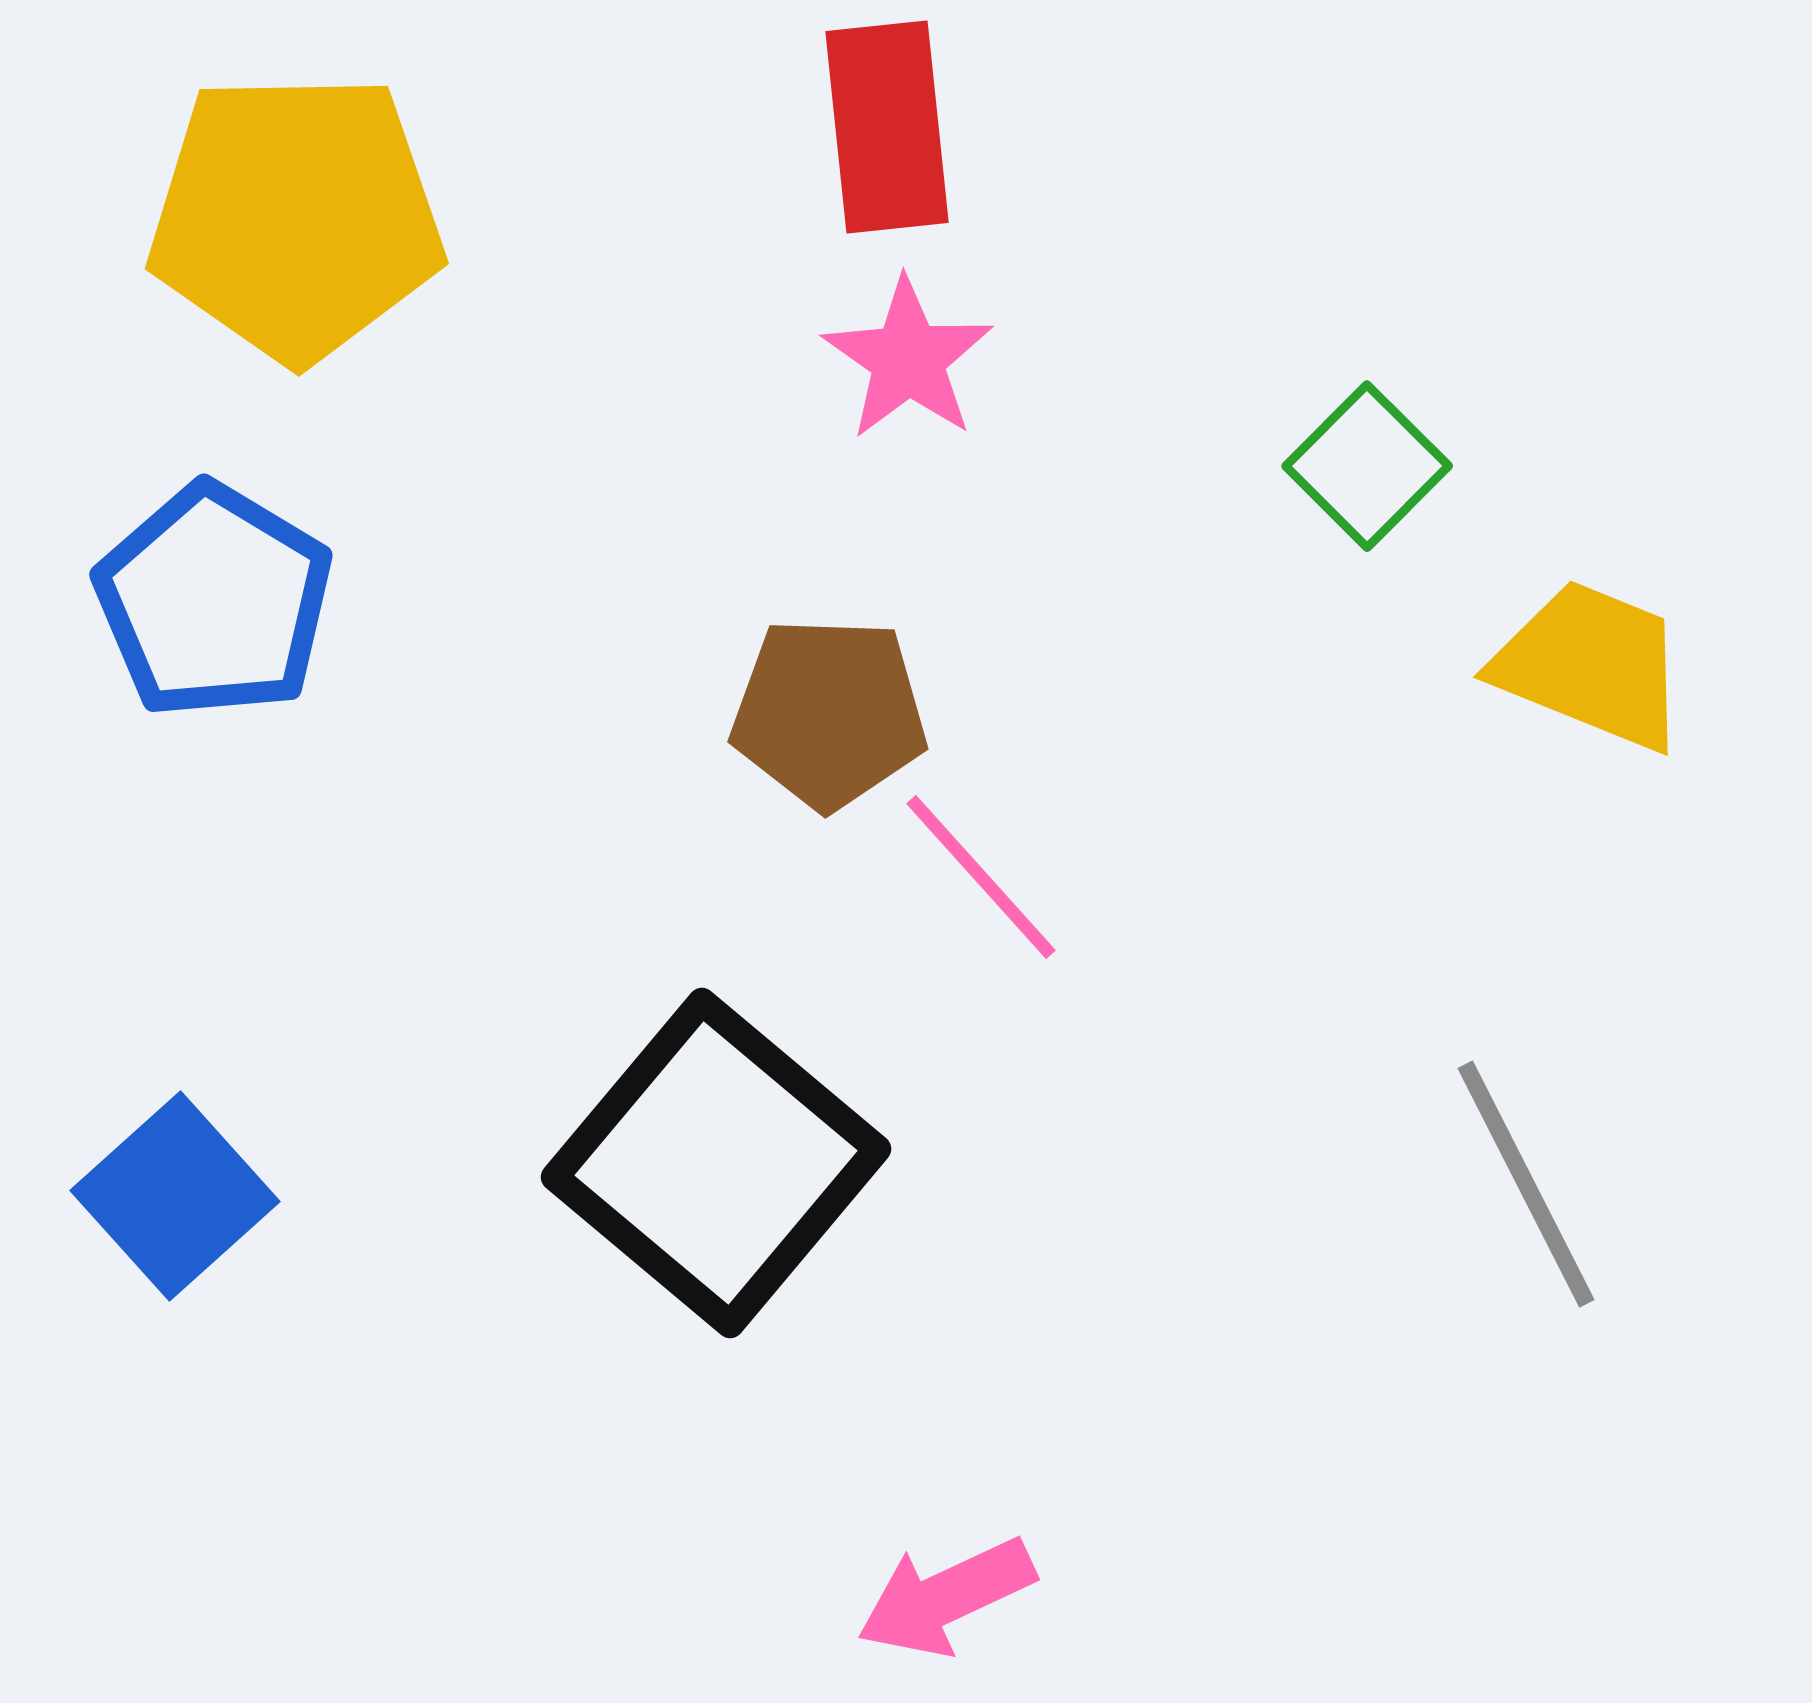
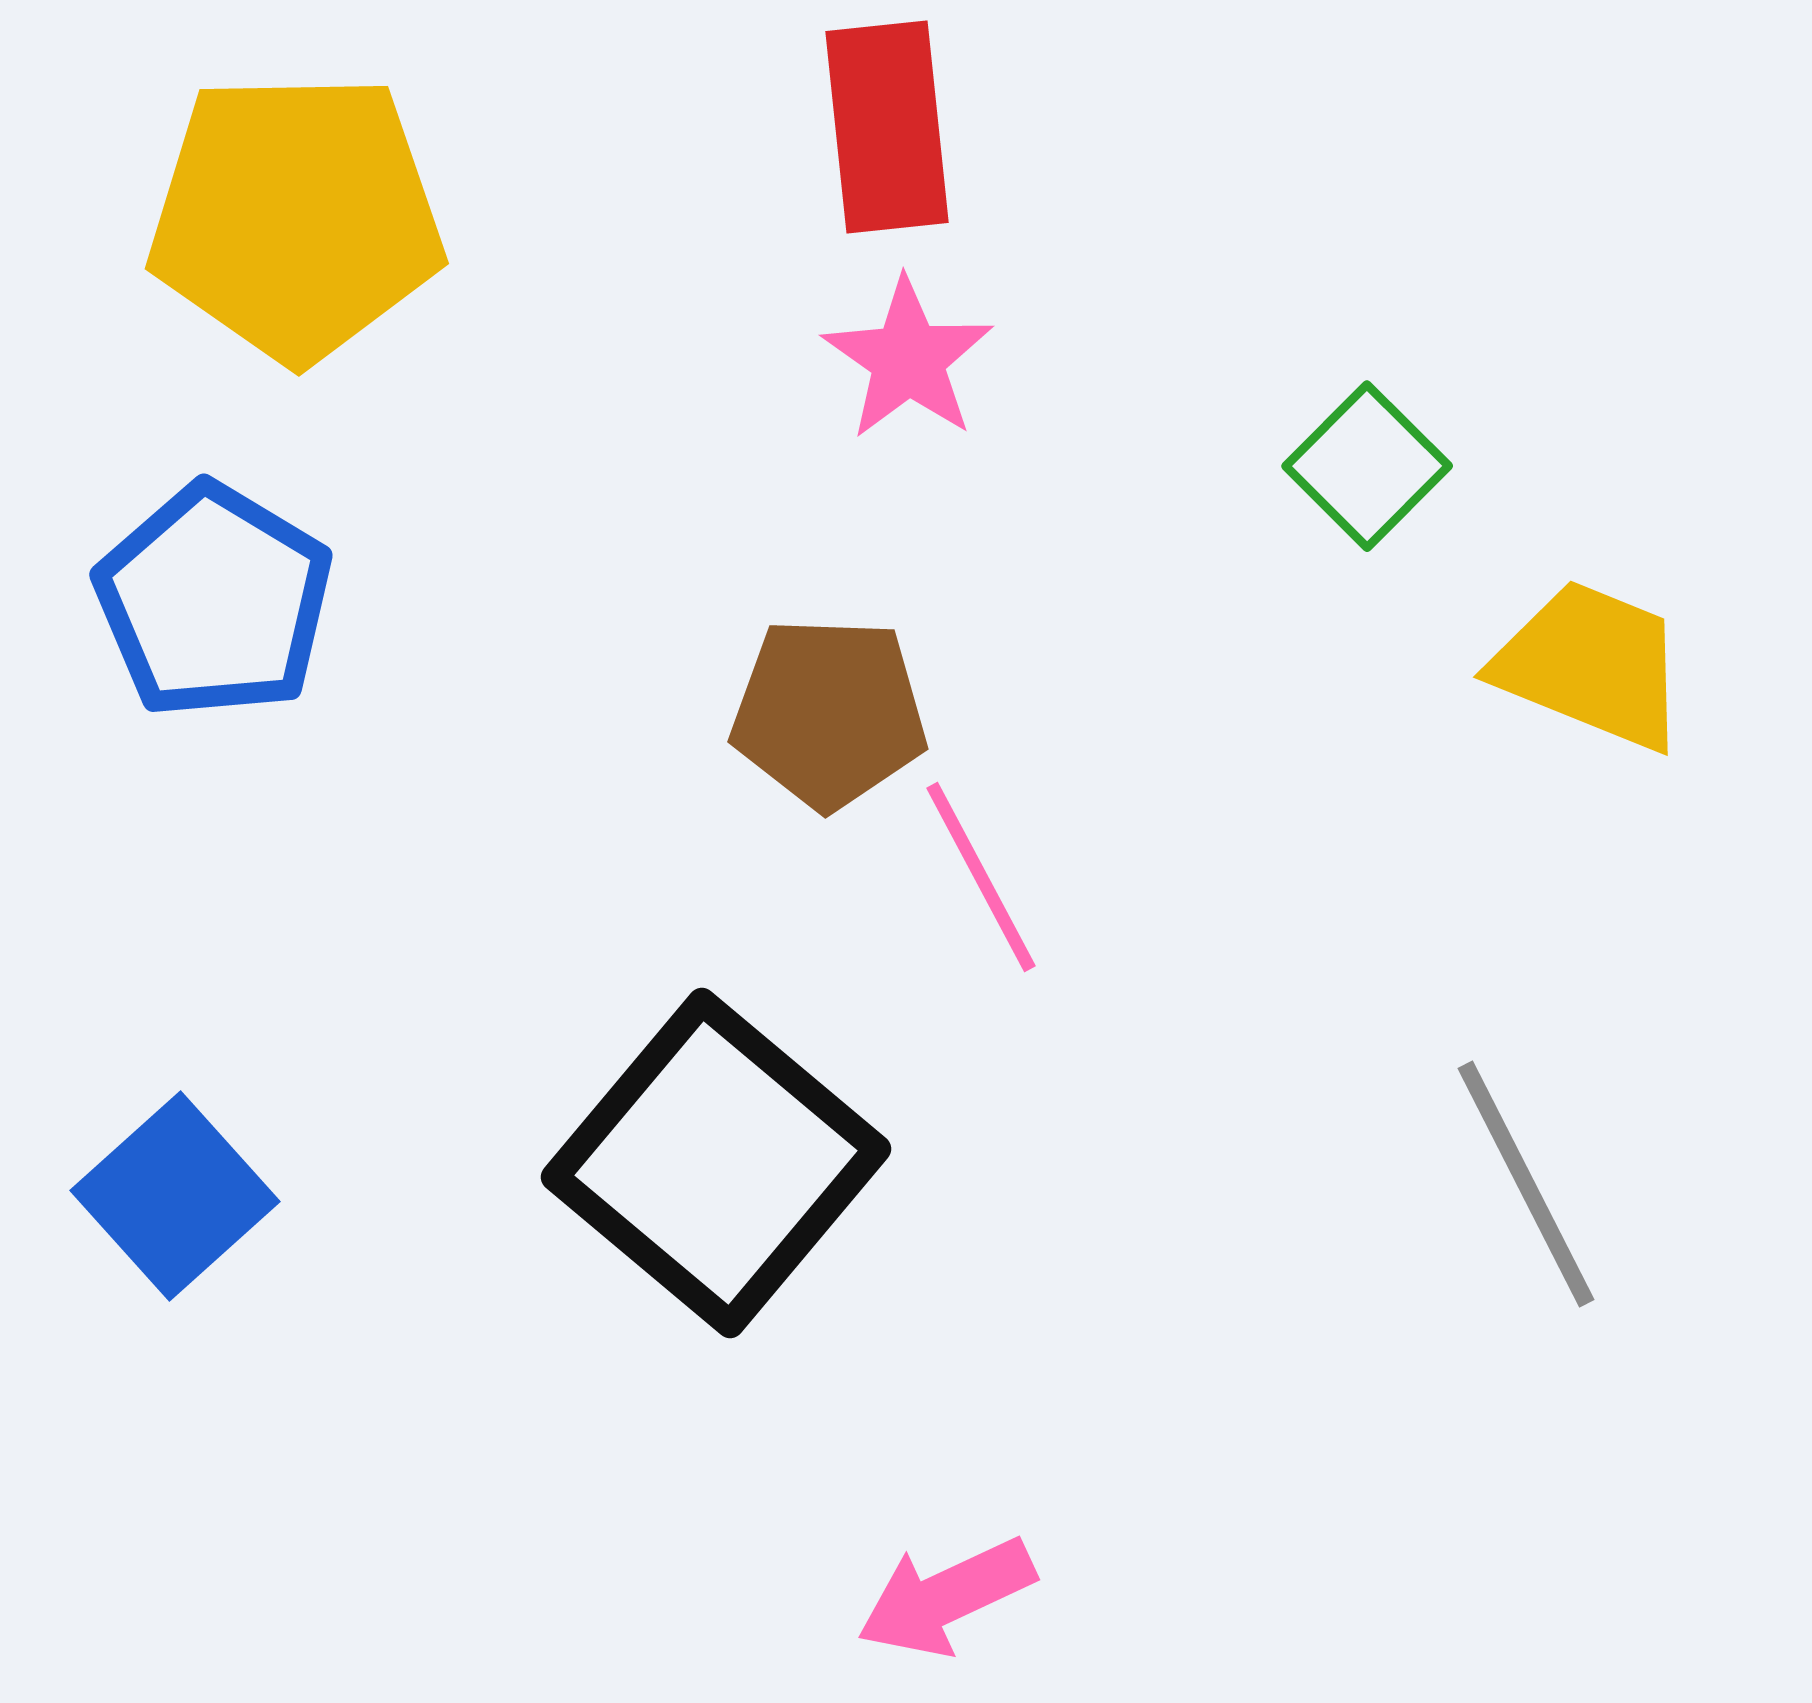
pink line: rotated 14 degrees clockwise
